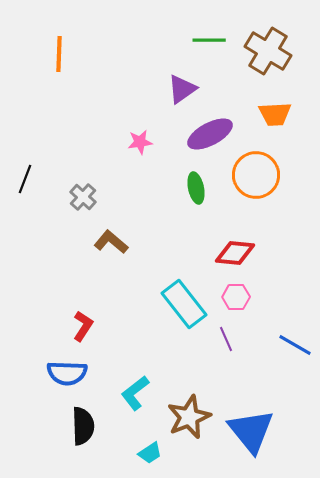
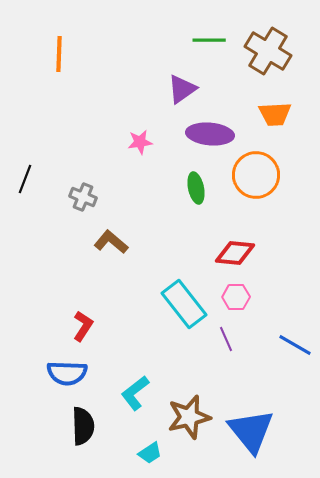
purple ellipse: rotated 33 degrees clockwise
gray cross: rotated 20 degrees counterclockwise
brown star: rotated 9 degrees clockwise
